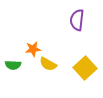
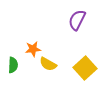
purple semicircle: rotated 20 degrees clockwise
green semicircle: rotated 91 degrees counterclockwise
